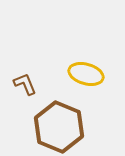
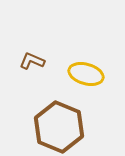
brown L-shape: moved 7 px right, 23 px up; rotated 45 degrees counterclockwise
